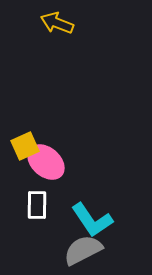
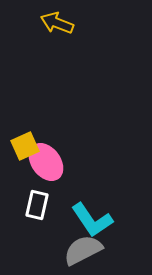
pink ellipse: rotated 12 degrees clockwise
white rectangle: rotated 12 degrees clockwise
